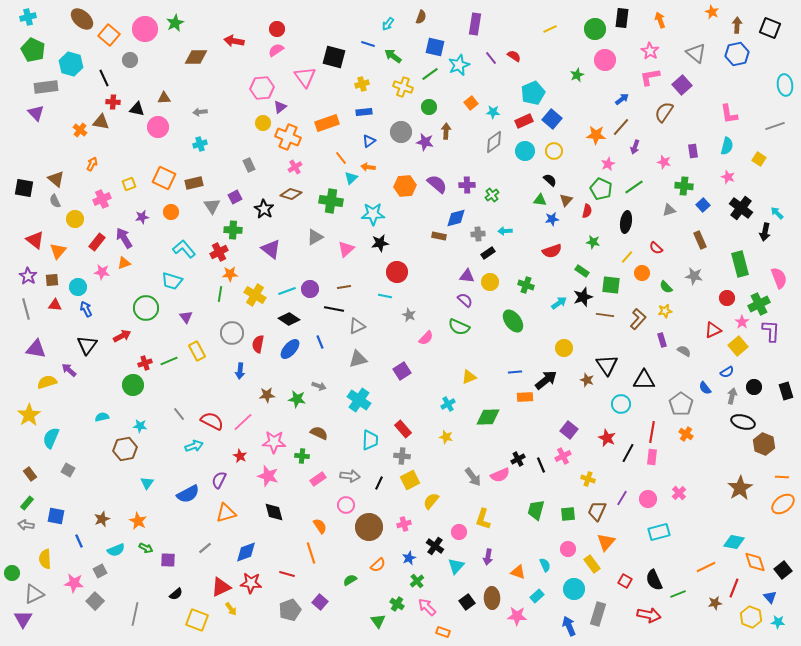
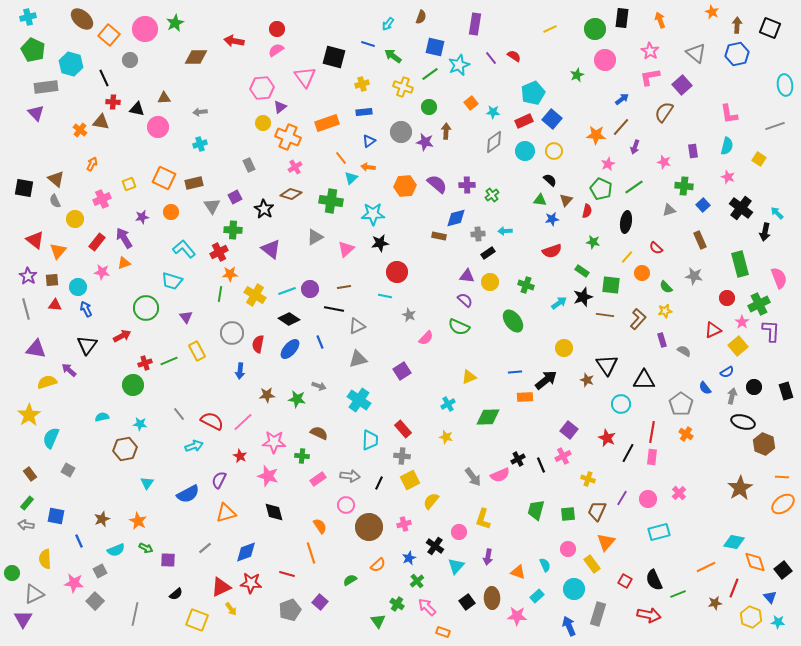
cyan star at (140, 426): moved 2 px up
